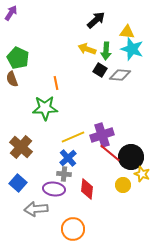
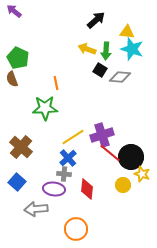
purple arrow: moved 3 px right, 2 px up; rotated 84 degrees counterclockwise
gray diamond: moved 2 px down
yellow line: rotated 10 degrees counterclockwise
blue square: moved 1 px left, 1 px up
orange circle: moved 3 px right
